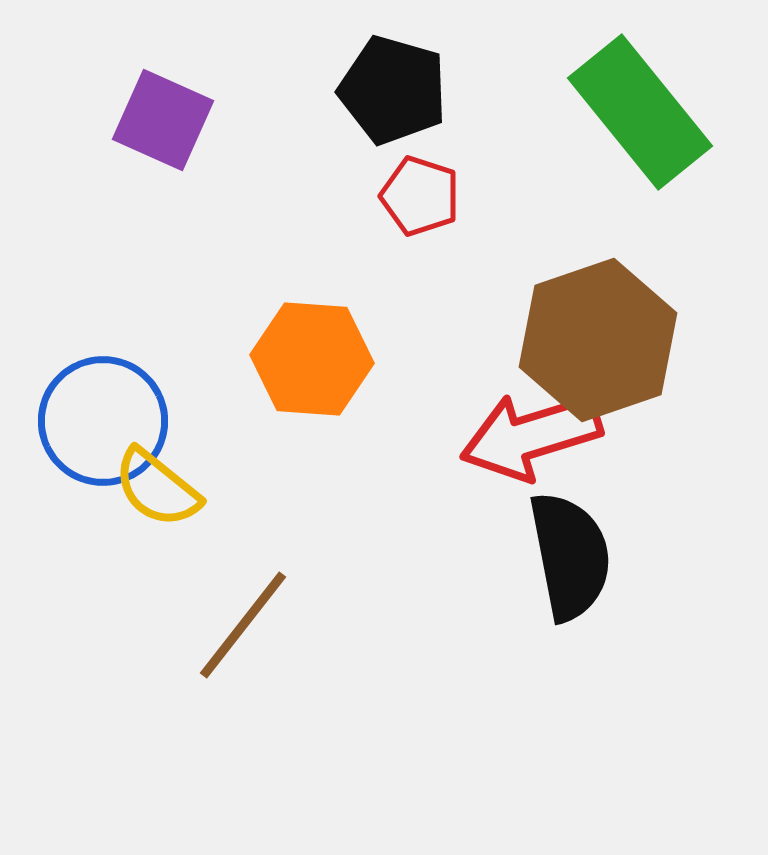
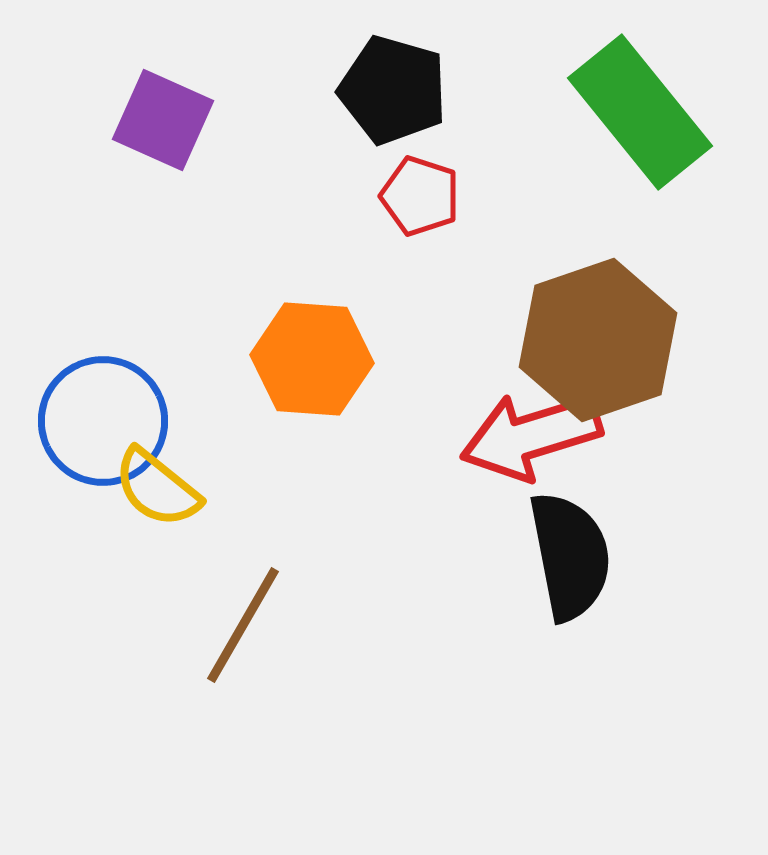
brown line: rotated 8 degrees counterclockwise
